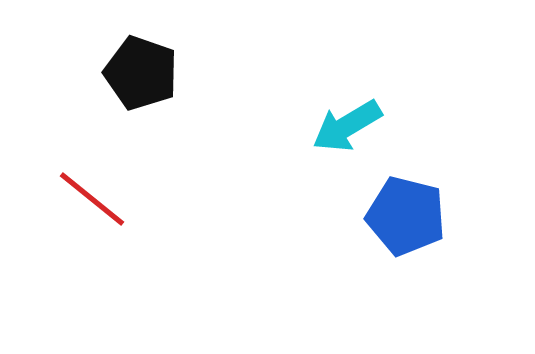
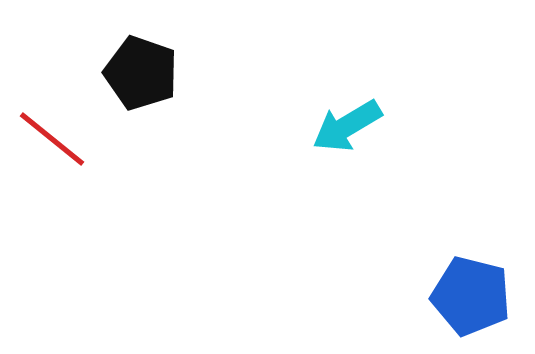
red line: moved 40 px left, 60 px up
blue pentagon: moved 65 px right, 80 px down
